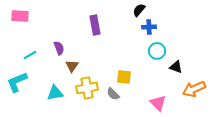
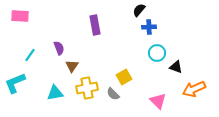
cyan circle: moved 2 px down
cyan line: rotated 24 degrees counterclockwise
yellow square: rotated 35 degrees counterclockwise
cyan L-shape: moved 2 px left, 1 px down
pink triangle: moved 2 px up
